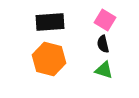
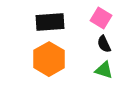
pink square: moved 4 px left, 2 px up
black semicircle: moved 1 px right; rotated 12 degrees counterclockwise
orange hexagon: rotated 16 degrees clockwise
